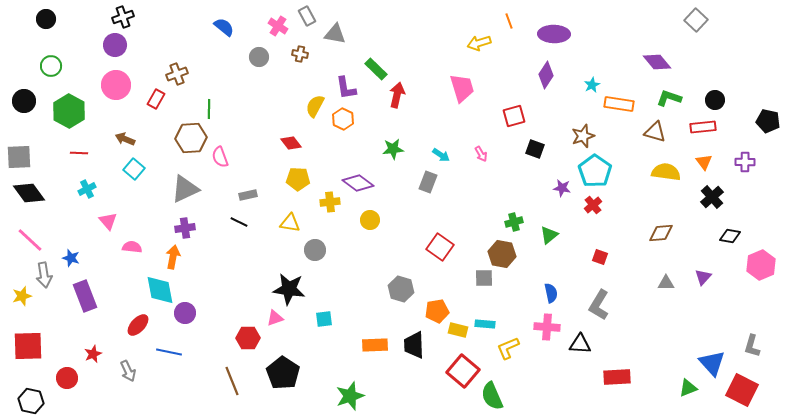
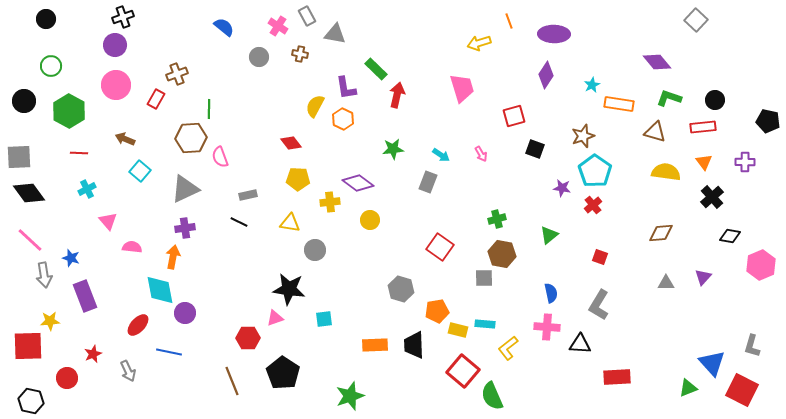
cyan square at (134, 169): moved 6 px right, 2 px down
green cross at (514, 222): moved 17 px left, 3 px up
yellow star at (22, 296): moved 28 px right, 25 px down; rotated 12 degrees clockwise
yellow L-shape at (508, 348): rotated 15 degrees counterclockwise
